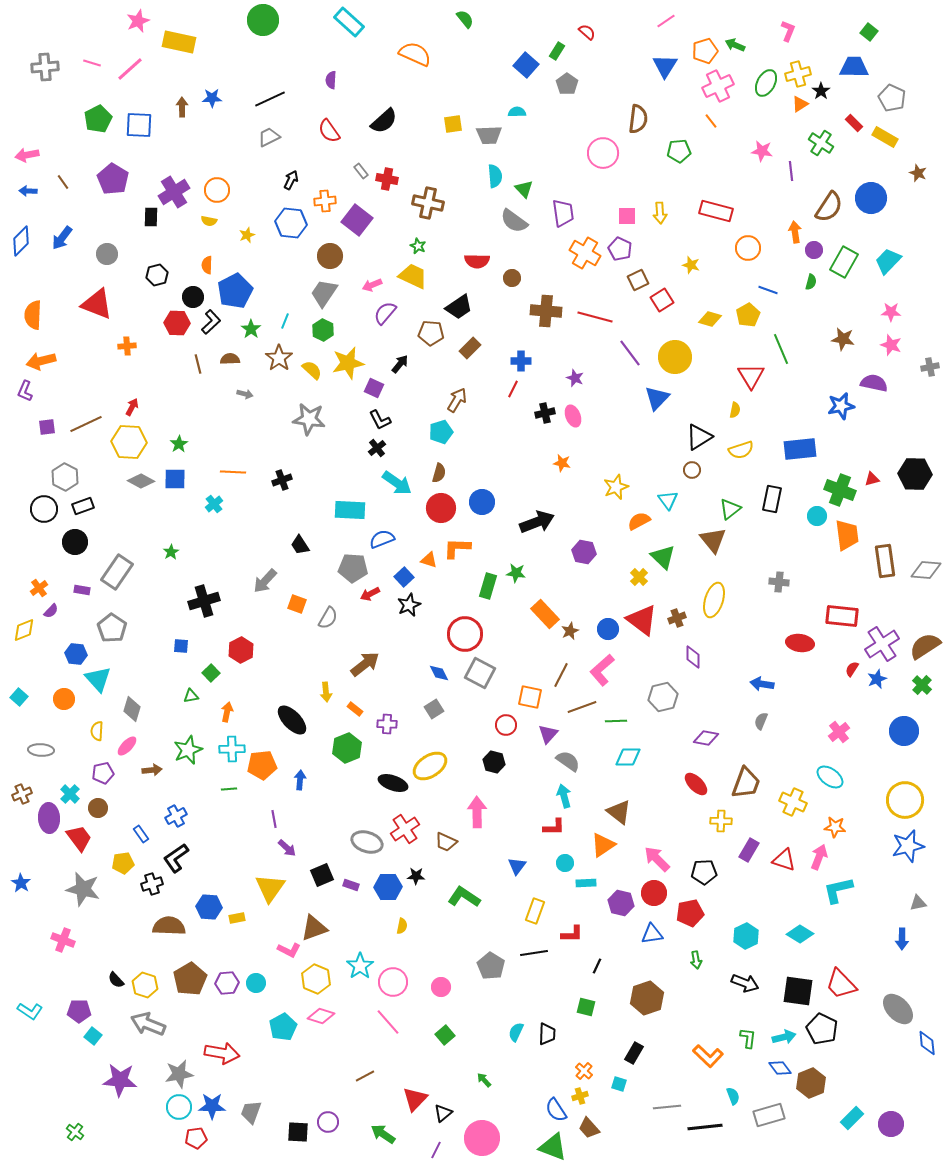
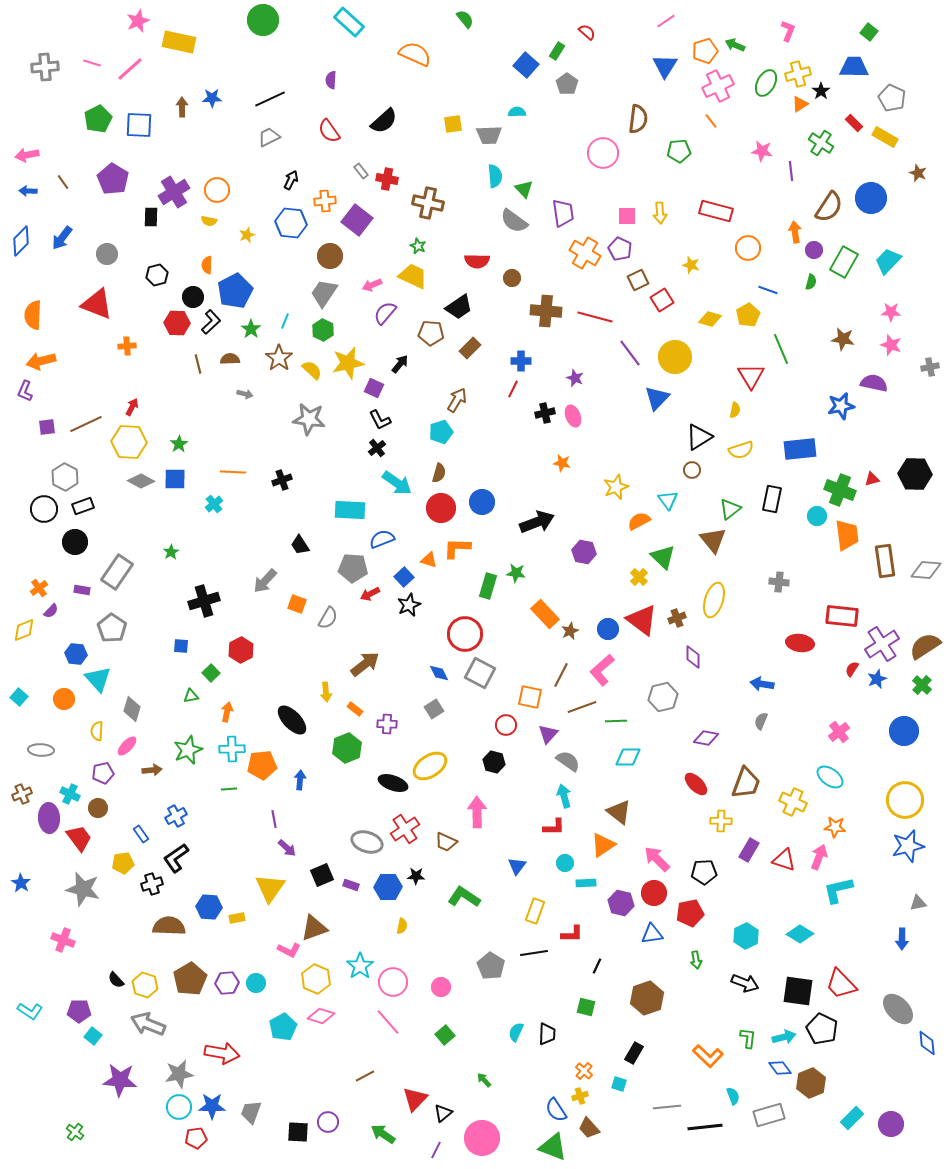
cyan cross at (70, 794): rotated 18 degrees counterclockwise
